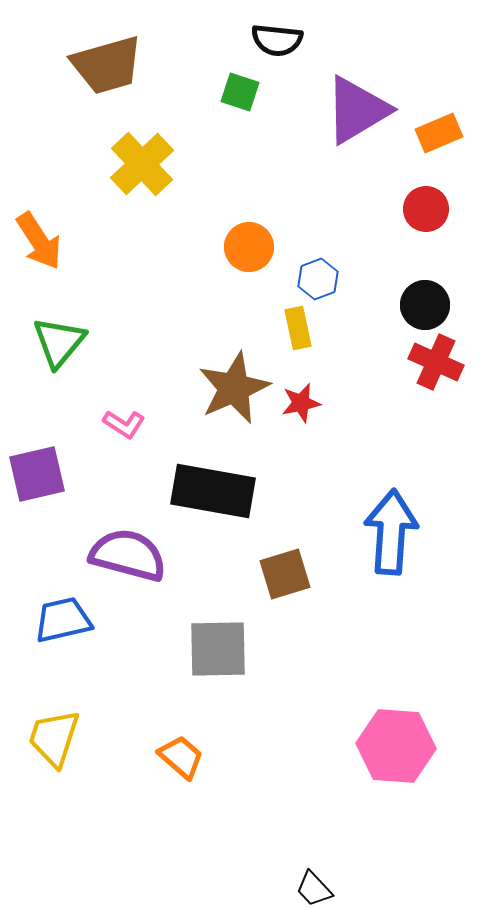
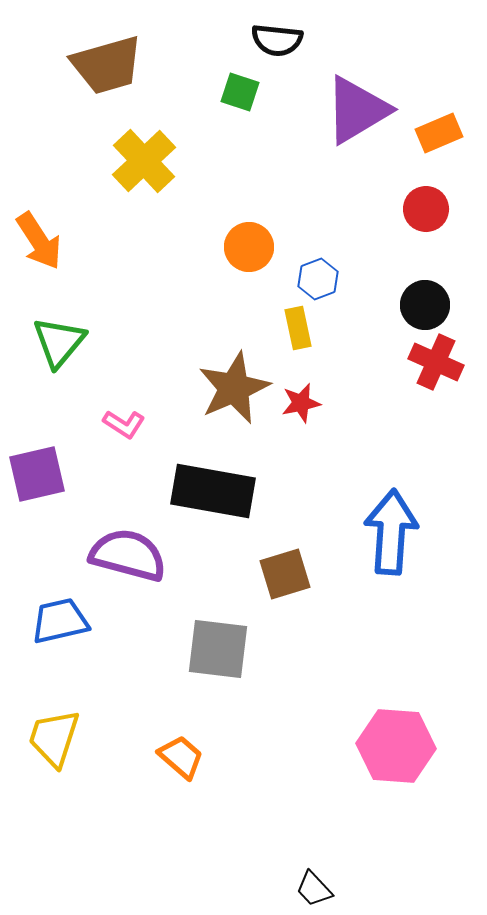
yellow cross: moved 2 px right, 3 px up
blue trapezoid: moved 3 px left, 1 px down
gray square: rotated 8 degrees clockwise
